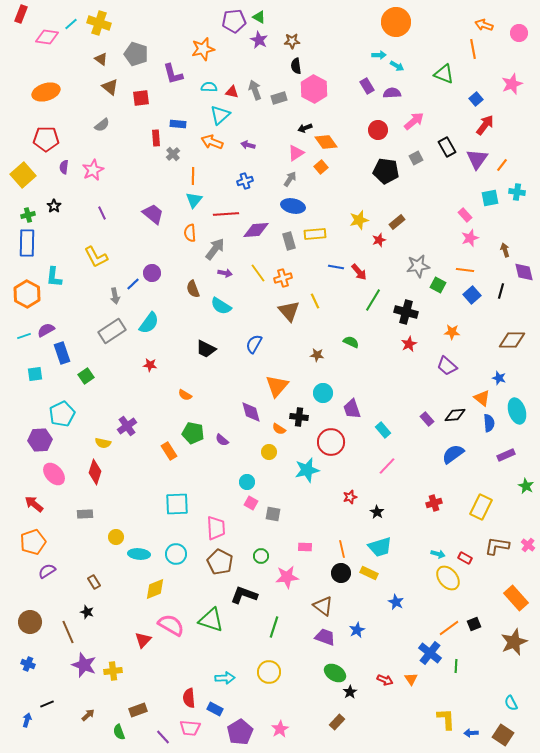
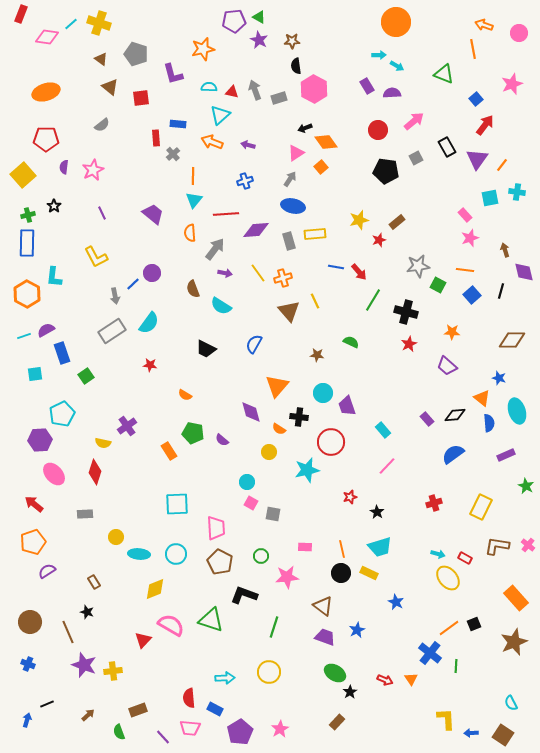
purple trapezoid at (352, 409): moved 5 px left, 3 px up
